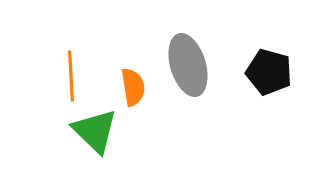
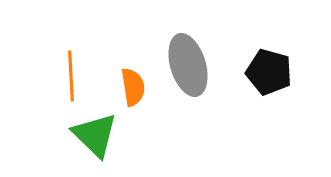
green triangle: moved 4 px down
